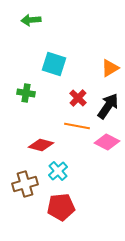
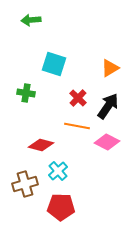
red pentagon: rotated 8 degrees clockwise
